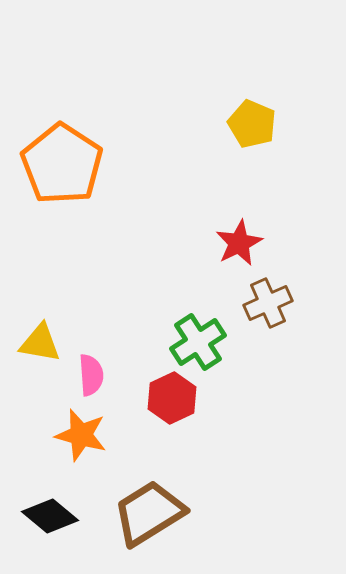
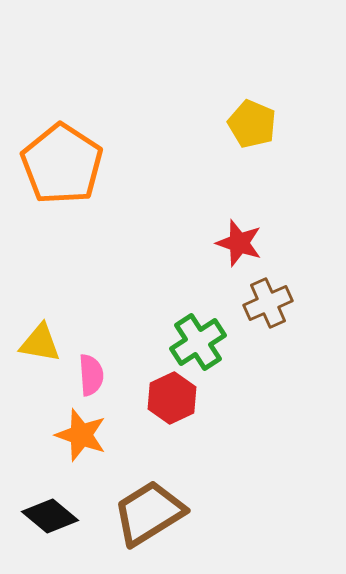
red star: rotated 27 degrees counterclockwise
orange star: rotated 4 degrees clockwise
